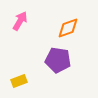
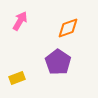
purple pentagon: moved 2 px down; rotated 25 degrees clockwise
yellow rectangle: moved 2 px left, 3 px up
